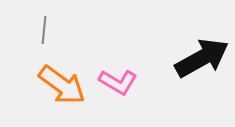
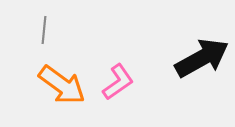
pink L-shape: rotated 66 degrees counterclockwise
